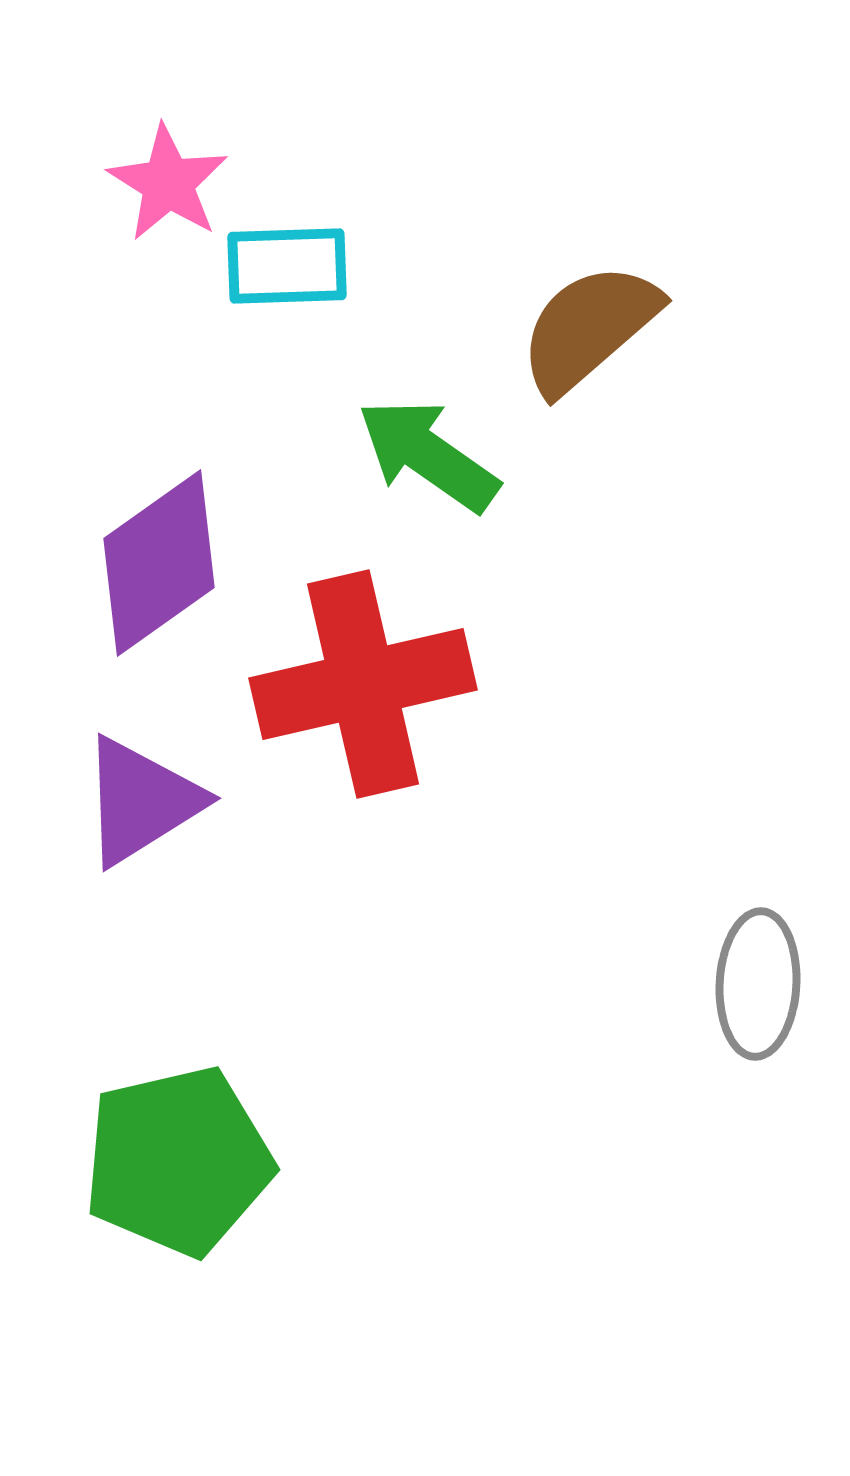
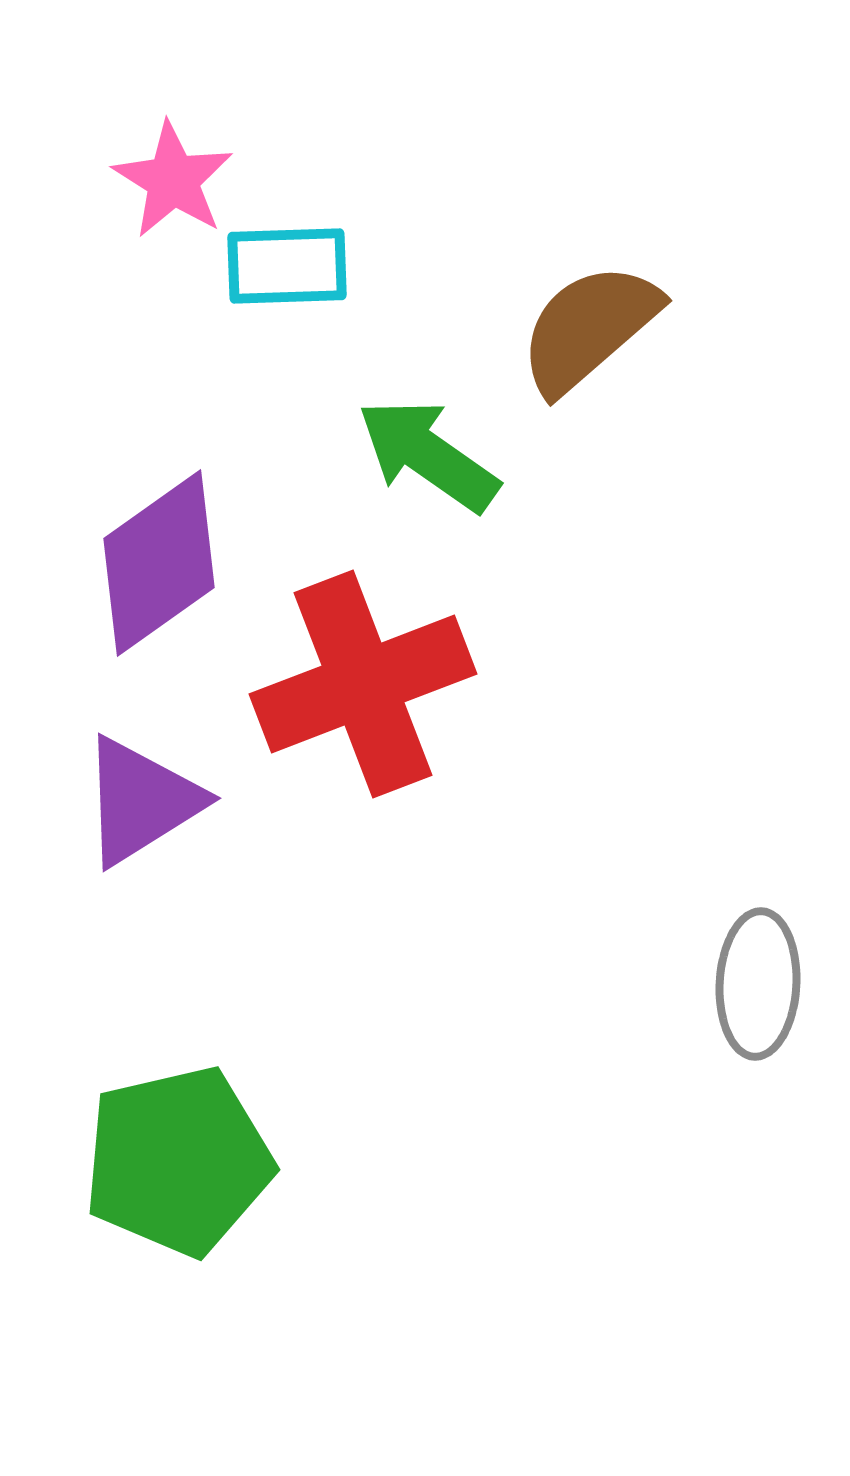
pink star: moved 5 px right, 3 px up
red cross: rotated 8 degrees counterclockwise
